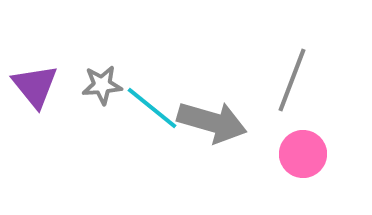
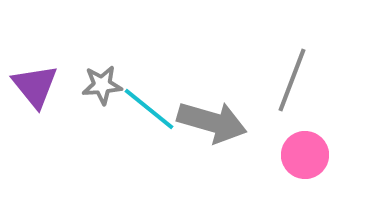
cyan line: moved 3 px left, 1 px down
pink circle: moved 2 px right, 1 px down
